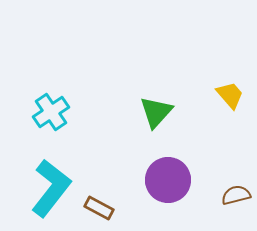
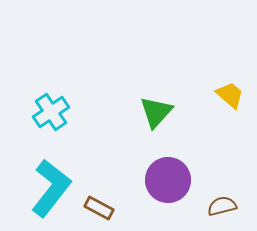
yellow trapezoid: rotated 8 degrees counterclockwise
brown semicircle: moved 14 px left, 11 px down
